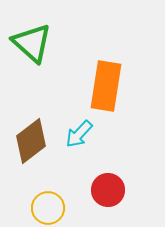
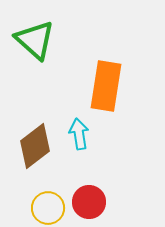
green triangle: moved 3 px right, 3 px up
cyan arrow: rotated 128 degrees clockwise
brown diamond: moved 4 px right, 5 px down
red circle: moved 19 px left, 12 px down
